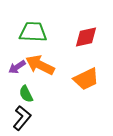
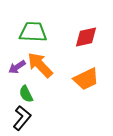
orange arrow: rotated 20 degrees clockwise
